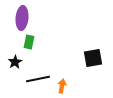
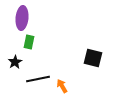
black square: rotated 24 degrees clockwise
orange arrow: rotated 40 degrees counterclockwise
